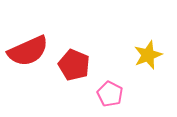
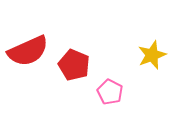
yellow star: moved 4 px right
pink pentagon: moved 2 px up
